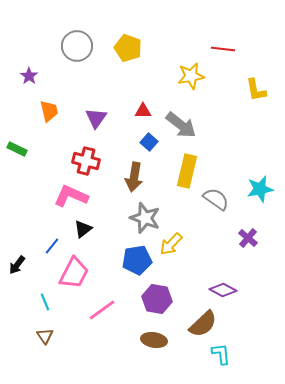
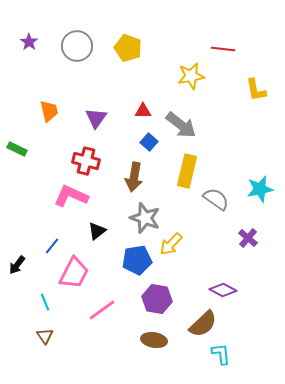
purple star: moved 34 px up
black triangle: moved 14 px right, 2 px down
